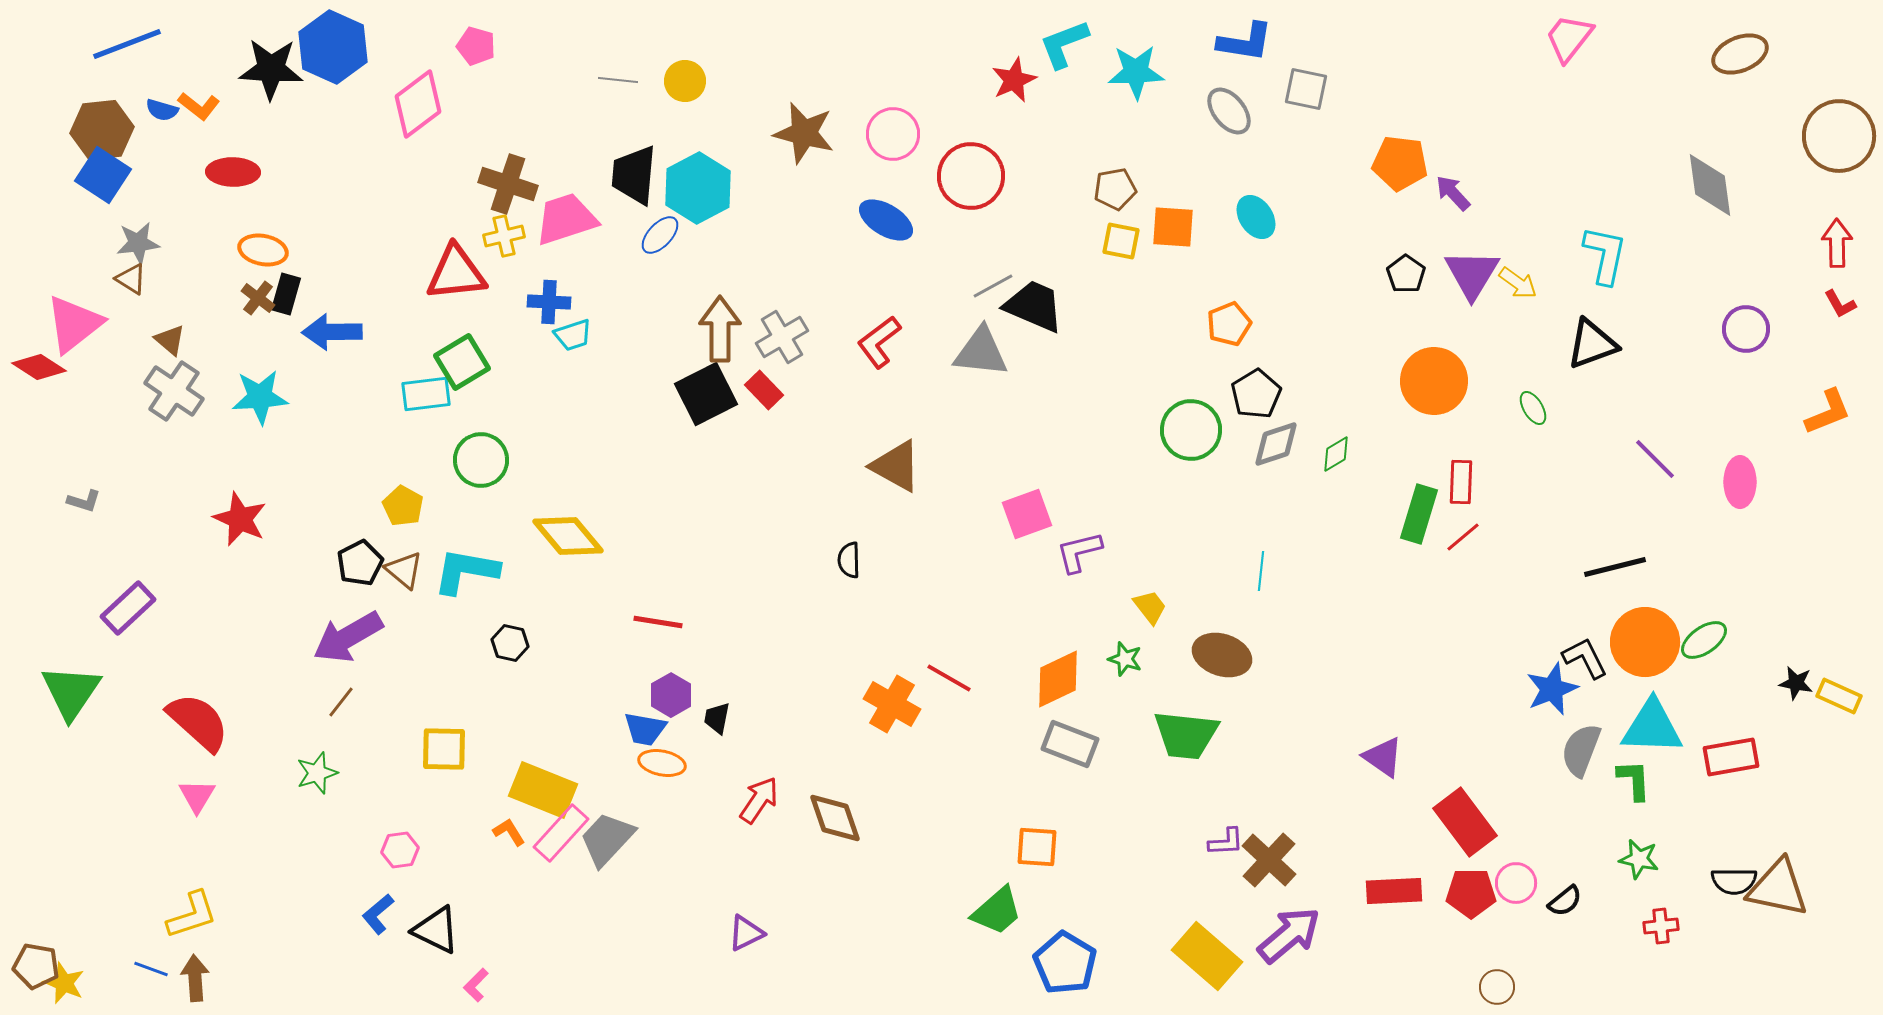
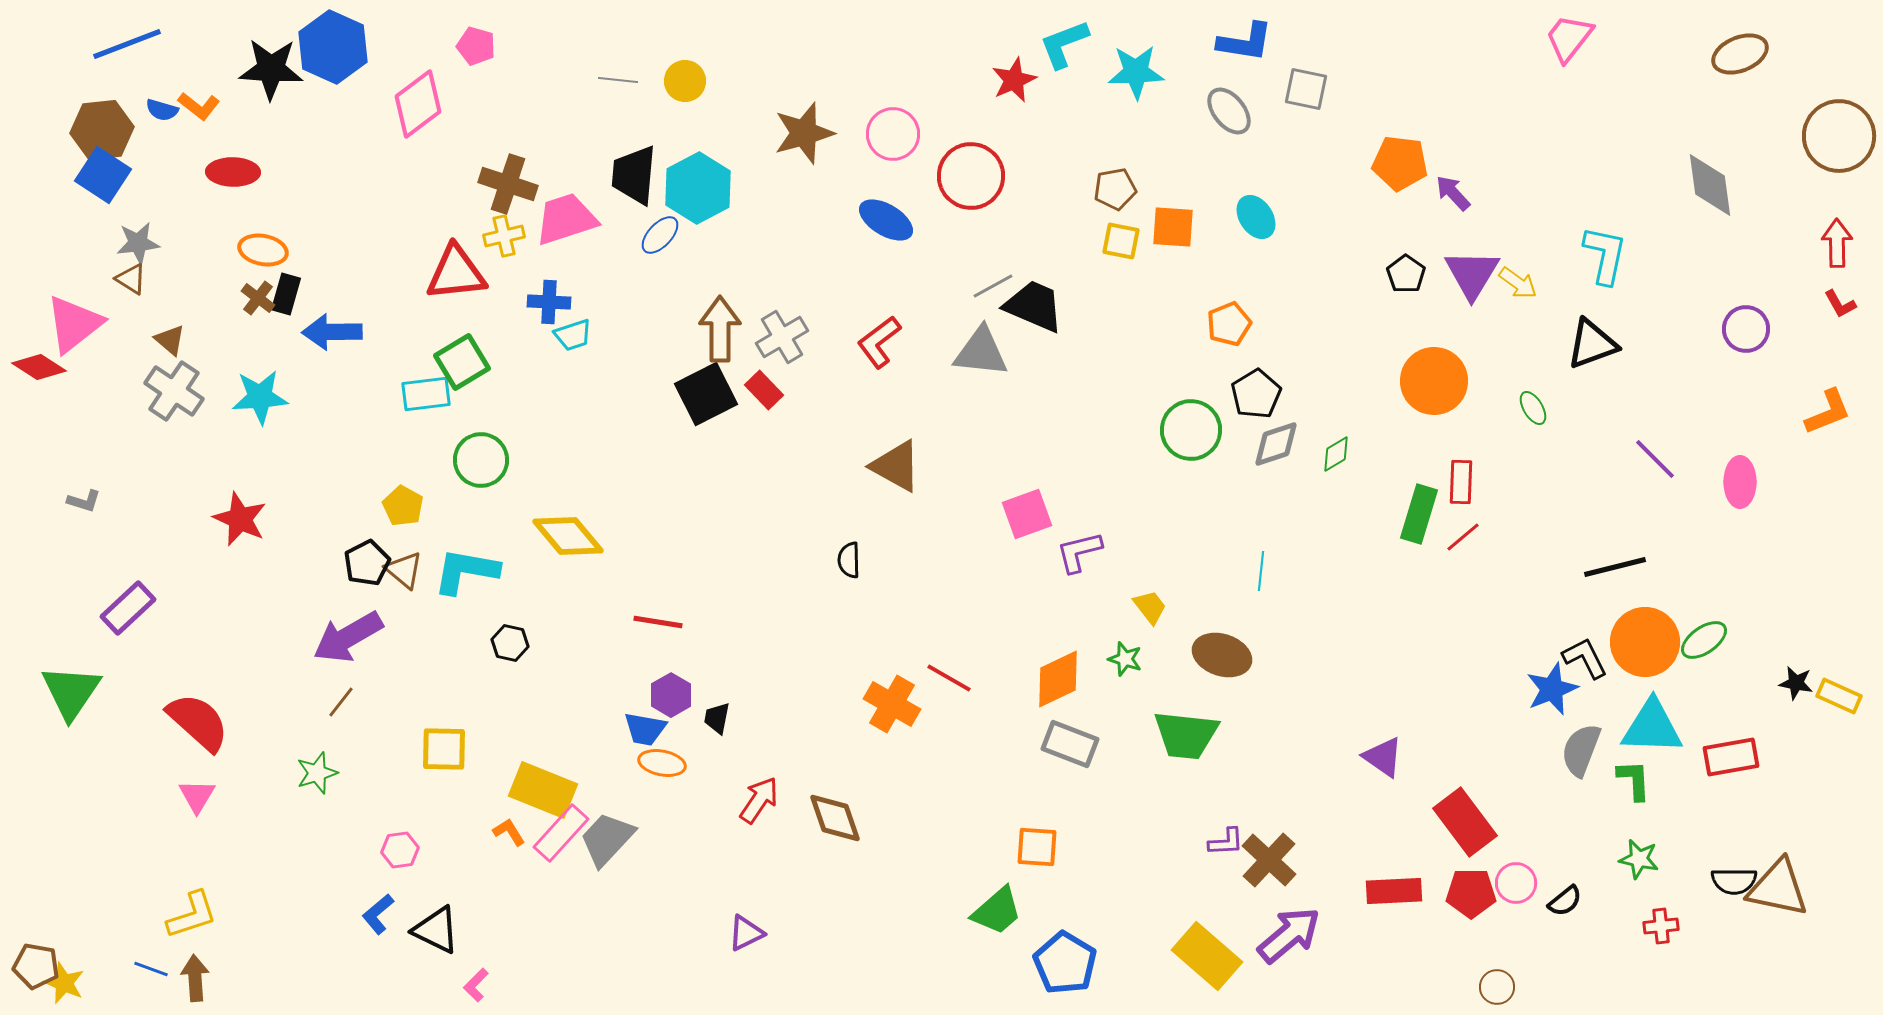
brown star at (804, 133): rotated 30 degrees counterclockwise
black pentagon at (360, 563): moved 7 px right
